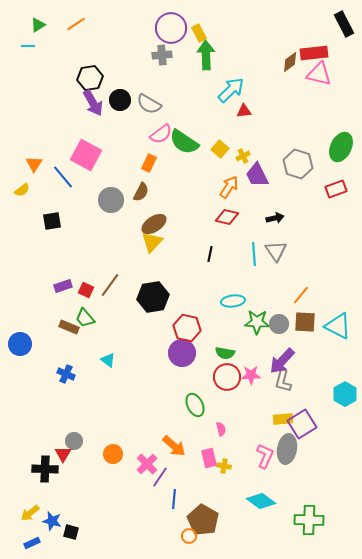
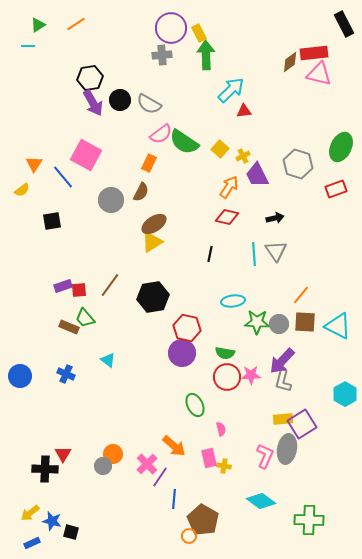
yellow triangle at (152, 242): rotated 15 degrees clockwise
red square at (86, 290): moved 7 px left; rotated 28 degrees counterclockwise
blue circle at (20, 344): moved 32 px down
gray circle at (74, 441): moved 29 px right, 25 px down
